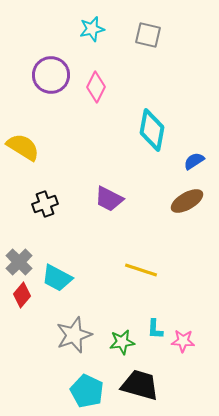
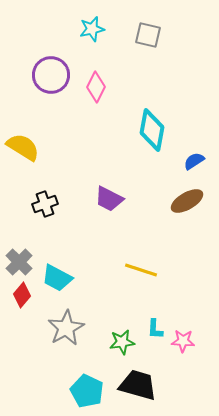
gray star: moved 8 px left, 7 px up; rotated 9 degrees counterclockwise
black trapezoid: moved 2 px left
